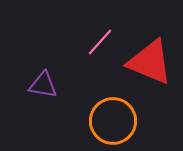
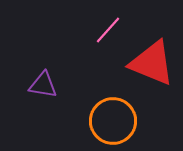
pink line: moved 8 px right, 12 px up
red triangle: moved 2 px right, 1 px down
